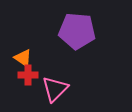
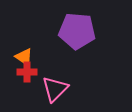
orange triangle: moved 1 px right, 1 px up
red cross: moved 1 px left, 3 px up
